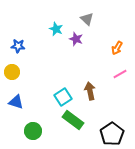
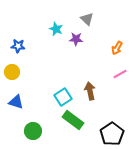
purple star: rotated 16 degrees counterclockwise
